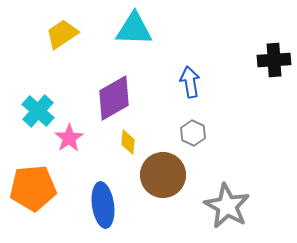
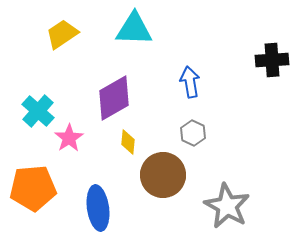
black cross: moved 2 px left
blue ellipse: moved 5 px left, 3 px down
